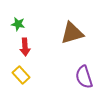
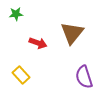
green star: moved 2 px left, 10 px up; rotated 16 degrees counterclockwise
brown triangle: rotated 35 degrees counterclockwise
red arrow: moved 13 px right, 4 px up; rotated 66 degrees counterclockwise
